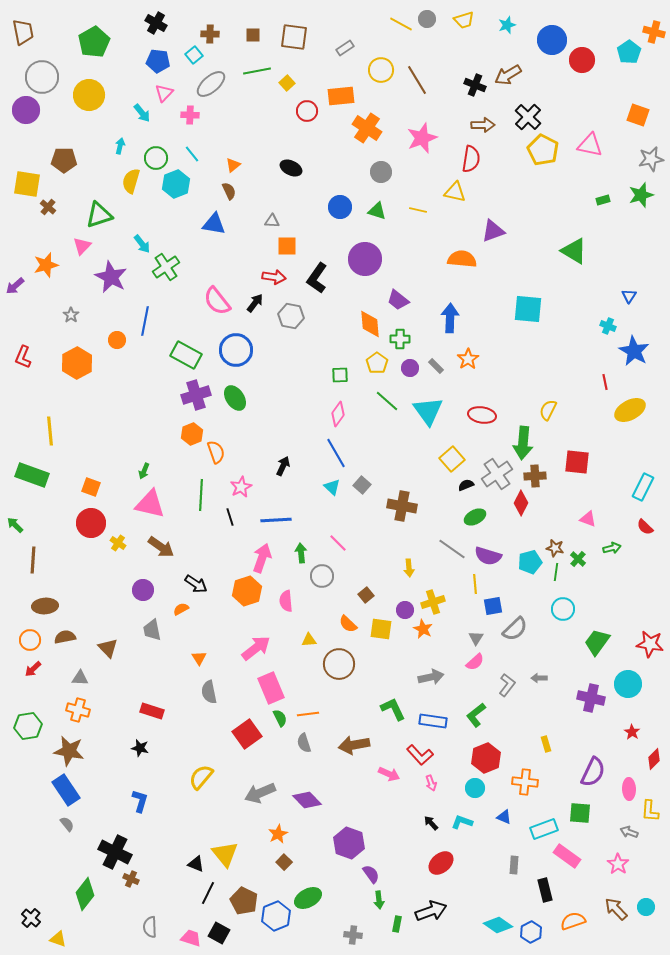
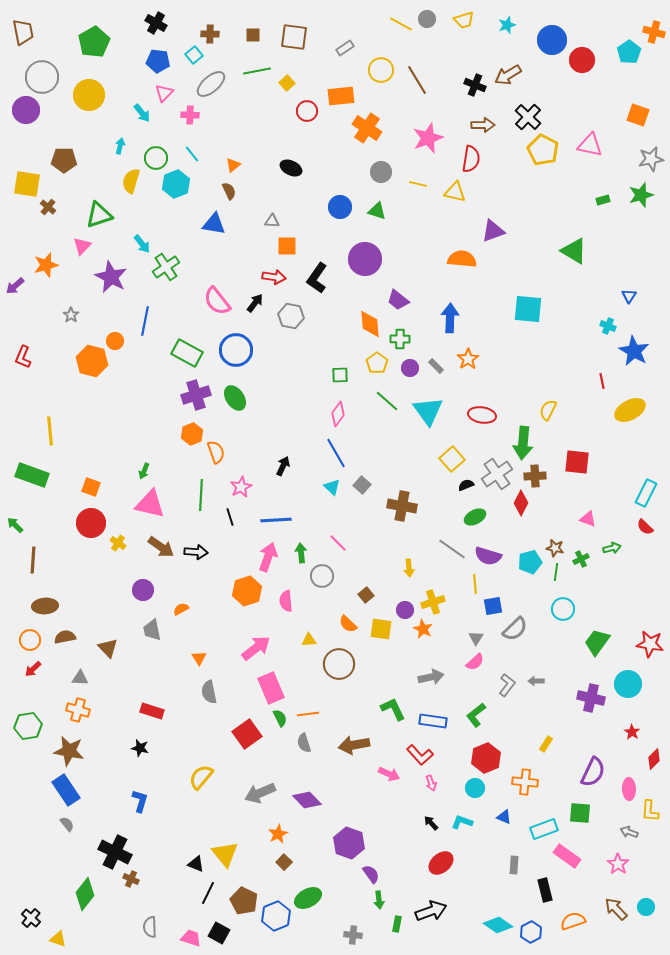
pink star at (422, 138): moved 6 px right
yellow line at (418, 210): moved 26 px up
orange circle at (117, 340): moved 2 px left, 1 px down
green rectangle at (186, 355): moved 1 px right, 2 px up
orange hexagon at (77, 363): moved 15 px right, 2 px up; rotated 16 degrees counterclockwise
red line at (605, 382): moved 3 px left, 1 px up
cyan rectangle at (643, 487): moved 3 px right, 6 px down
pink arrow at (262, 558): moved 6 px right, 1 px up
green cross at (578, 559): moved 3 px right; rotated 21 degrees clockwise
black arrow at (196, 584): moved 32 px up; rotated 30 degrees counterclockwise
gray arrow at (539, 678): moved 3 px left, 3 px down
yellow rectangle at (546, 744): rotated 49 degrees clockwise
